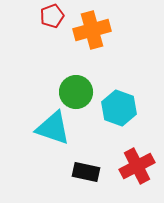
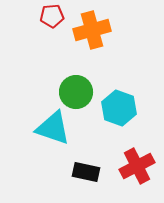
red pentagon: rotated 15 degrees clockwise
